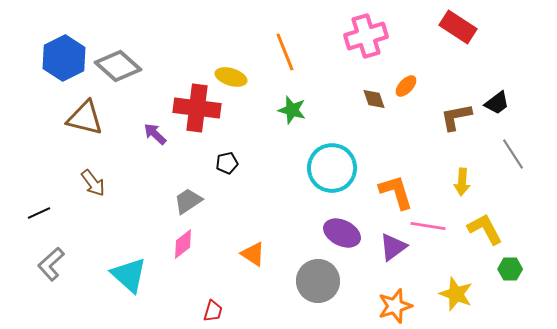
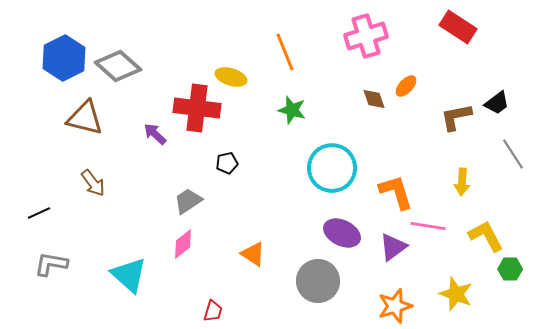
yellow L-shape: moved 1 px right, 7 px down
gray L-shape: rotated 52 degrees clockwise
